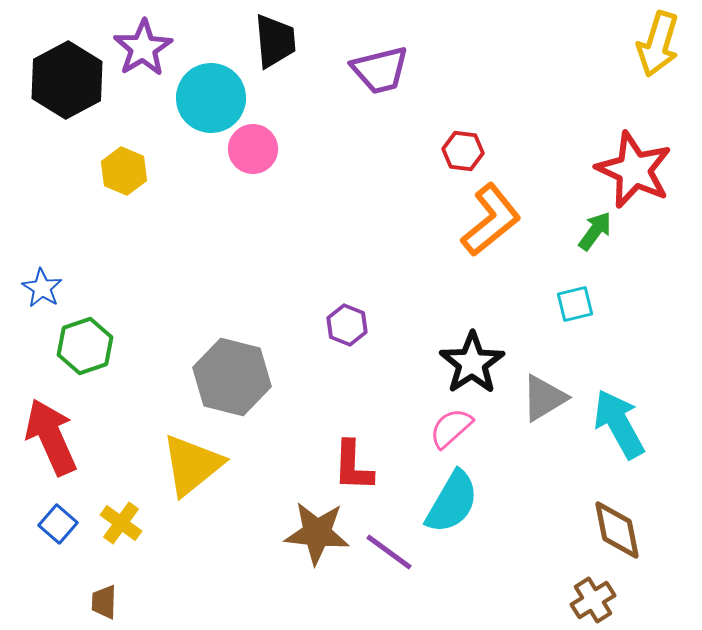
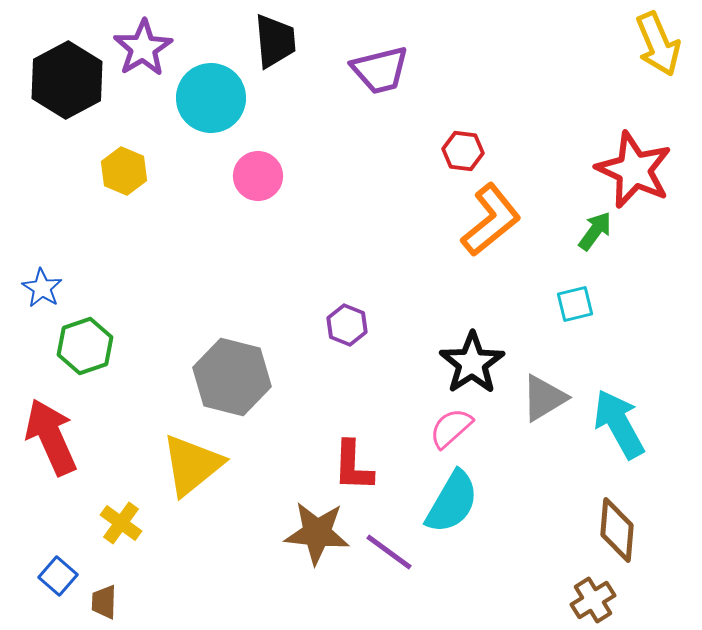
yellow arrow: rotated 40 degrees counterclockwise
pink circle: moved 5 px right, 27 px down
blue square: moved 52 px down
brown diamond: rotated 16 degrees clockwise
